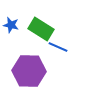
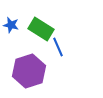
blue line: rotated 42 degrees clockwise
purple hexagon: rotated 20 degrees counterclockwise
